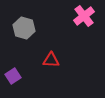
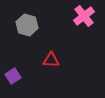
gray hexagon: moved 3 px right, 3 px up
